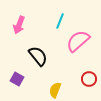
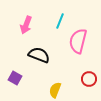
pink arrow: moved 7 px right
pink semicircle: rotated 35 degrees counterclockwise
black semicircle: moved 1 px right, 1 px up; rotated 30 degrees counterclockwise
purple square: moved 2 px left, 1 px up
